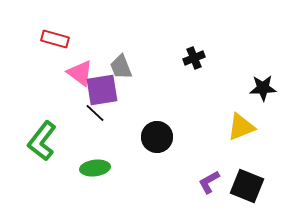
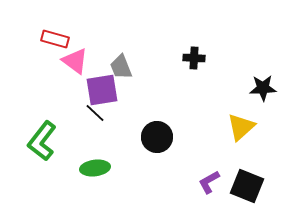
black cross: rotated 25 degrees clockwise
pink triangle: moved 5 px left, 12 px up
yellow triangle: rotated 20 degrees counterclockwise
